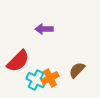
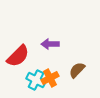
purple arrow: moved 6 px right, 15 px down
red semicircle: moved 5 px up
